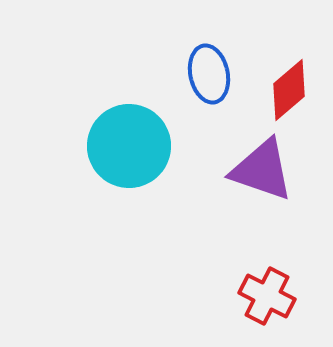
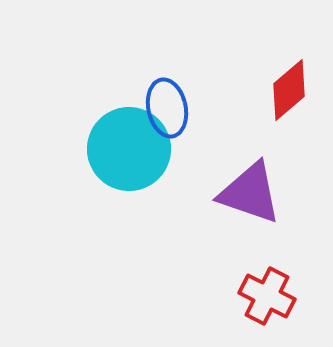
blue ellipse: moved 42 px left, 34 px down
cyan circle: moved 3 px down
purple triangle: moved 12 px left, 23 px down
